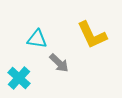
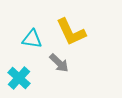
yellow L-shape: moved 21 px left, 3 px up
cyan triangle: moved 5 px left
